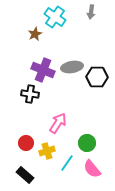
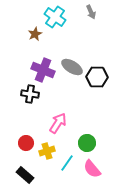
gray arrow: rotated 32 degrees counterclockwise
gray ellipse: rotated 40 degrees clockwise
